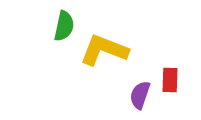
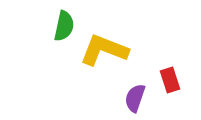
red rectangle: rotated 20 degrees counterclockwise
purple semicircle: moved 5 px left, 3 px down
